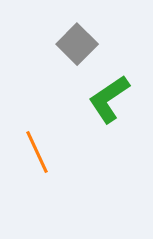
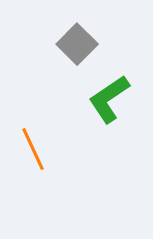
orange line: moved 4 px left, 3 px up
